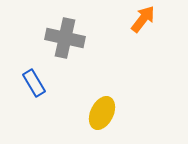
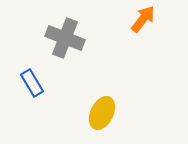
gray cross: rotated 9 degrees clockwise
blue rectangle: moved 2 px left
